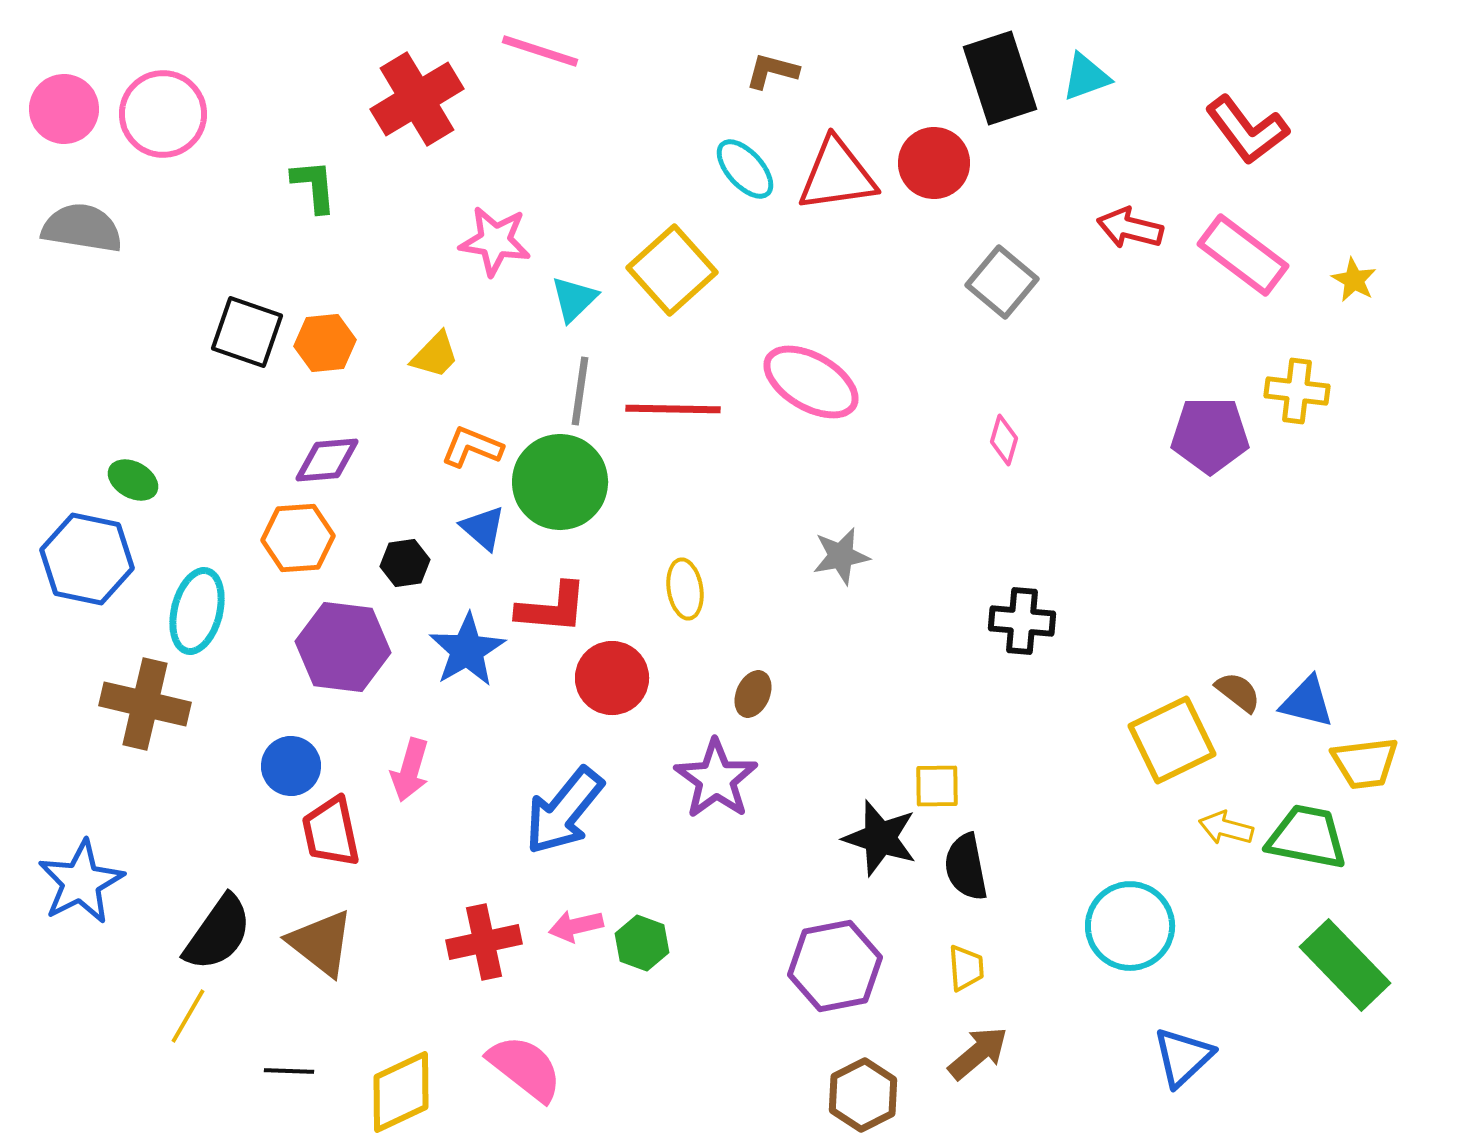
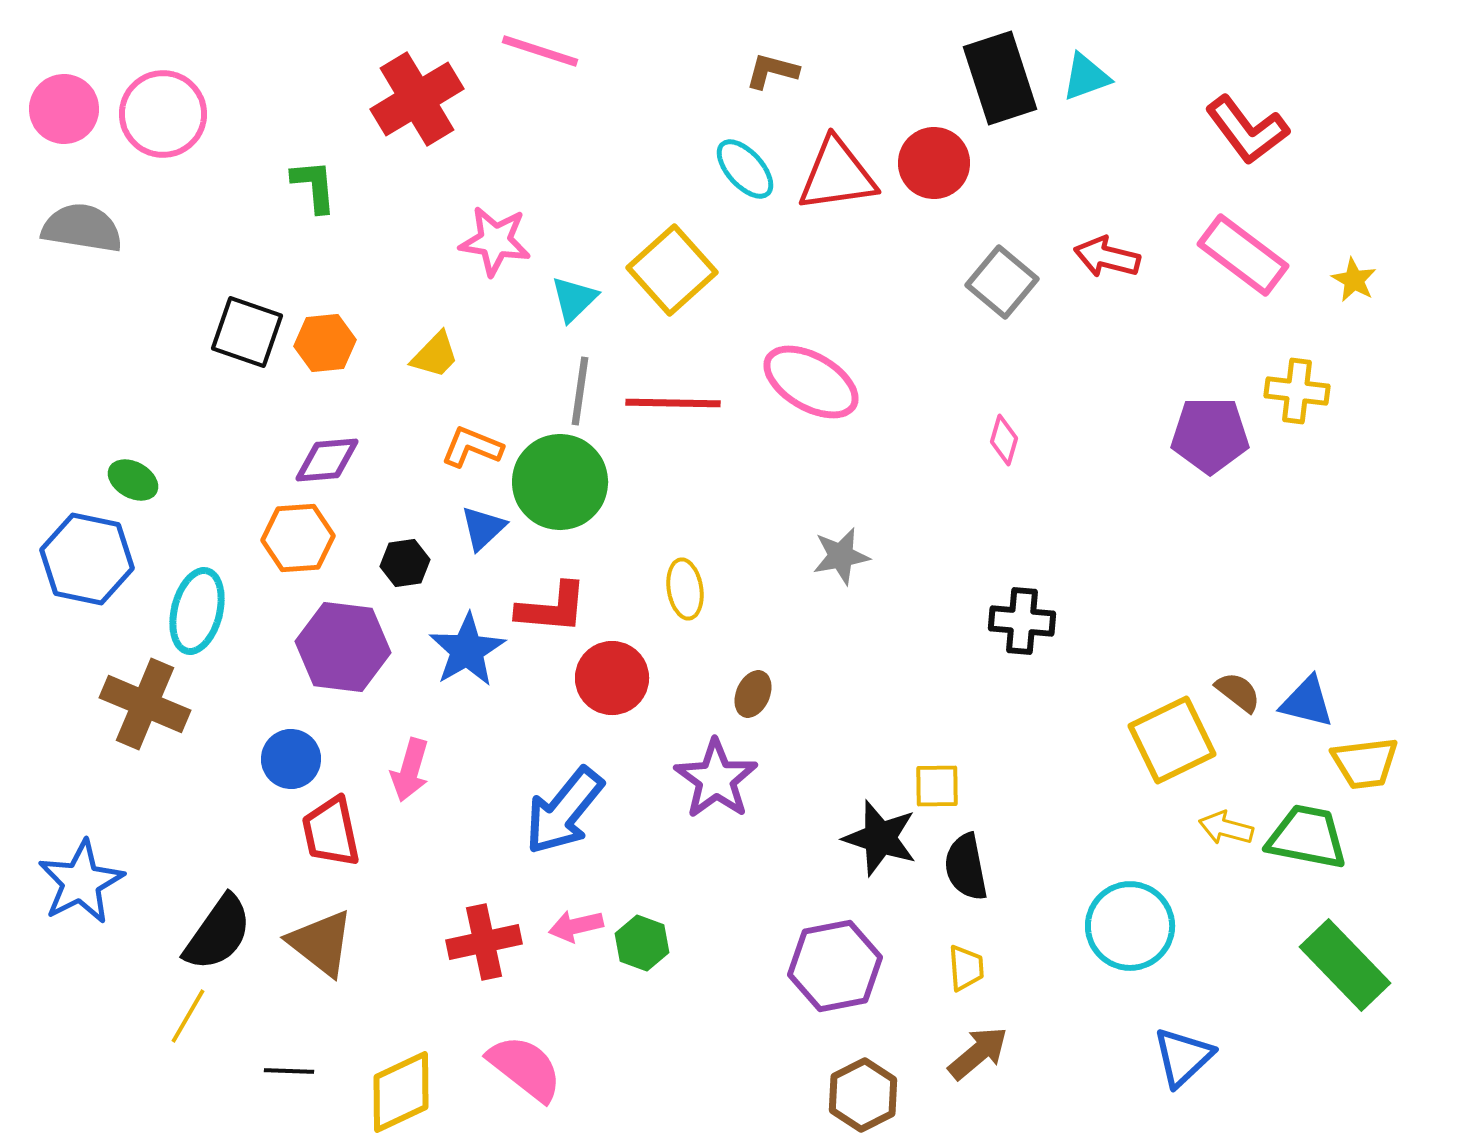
red arrow at (1130, 228): moved 23 px left, 29 px down
red line at (673, 409): moved 6 px up
blue triangle at (483, 528): rotated 36 degrees clockwise
brown cross at (145, 704): rotated 10 degrees clockwise
blue circle at (291, 766): moved 7 px up
